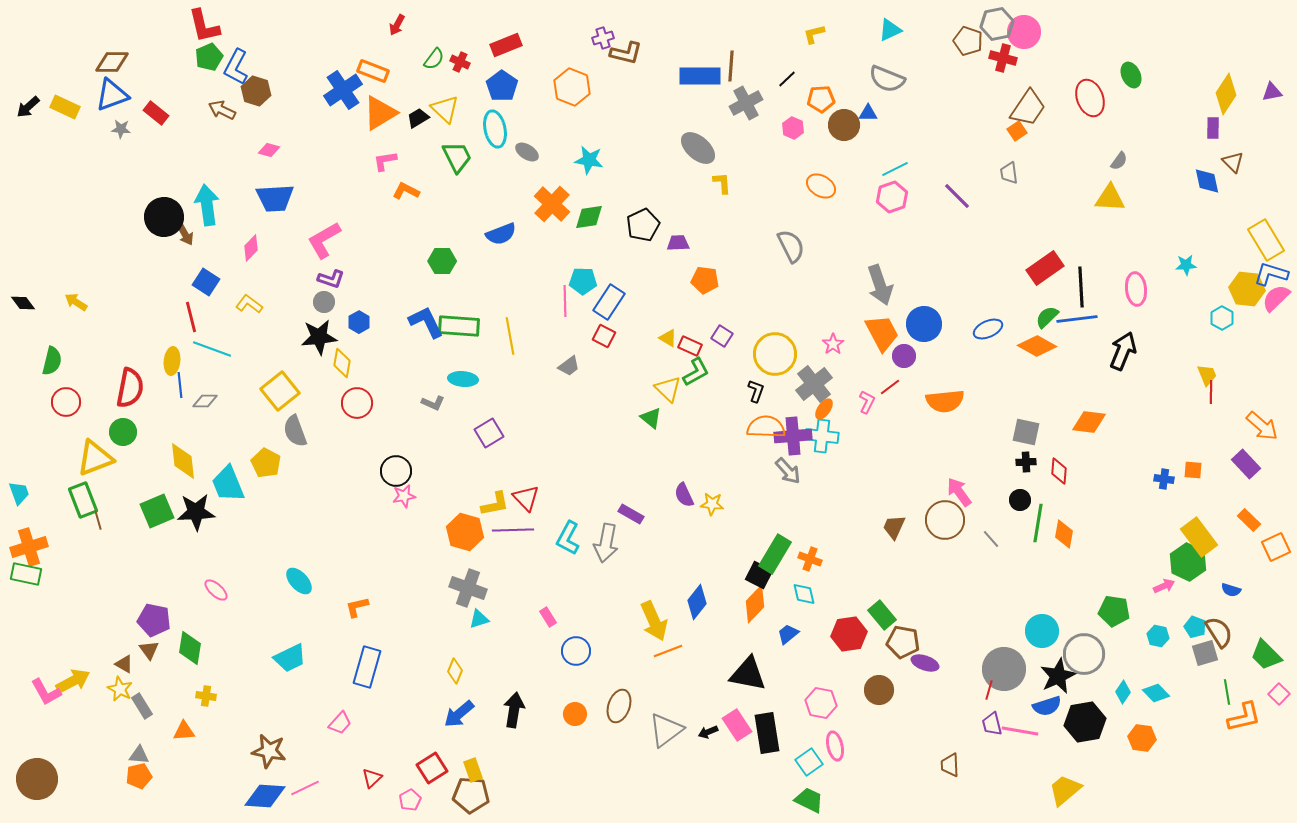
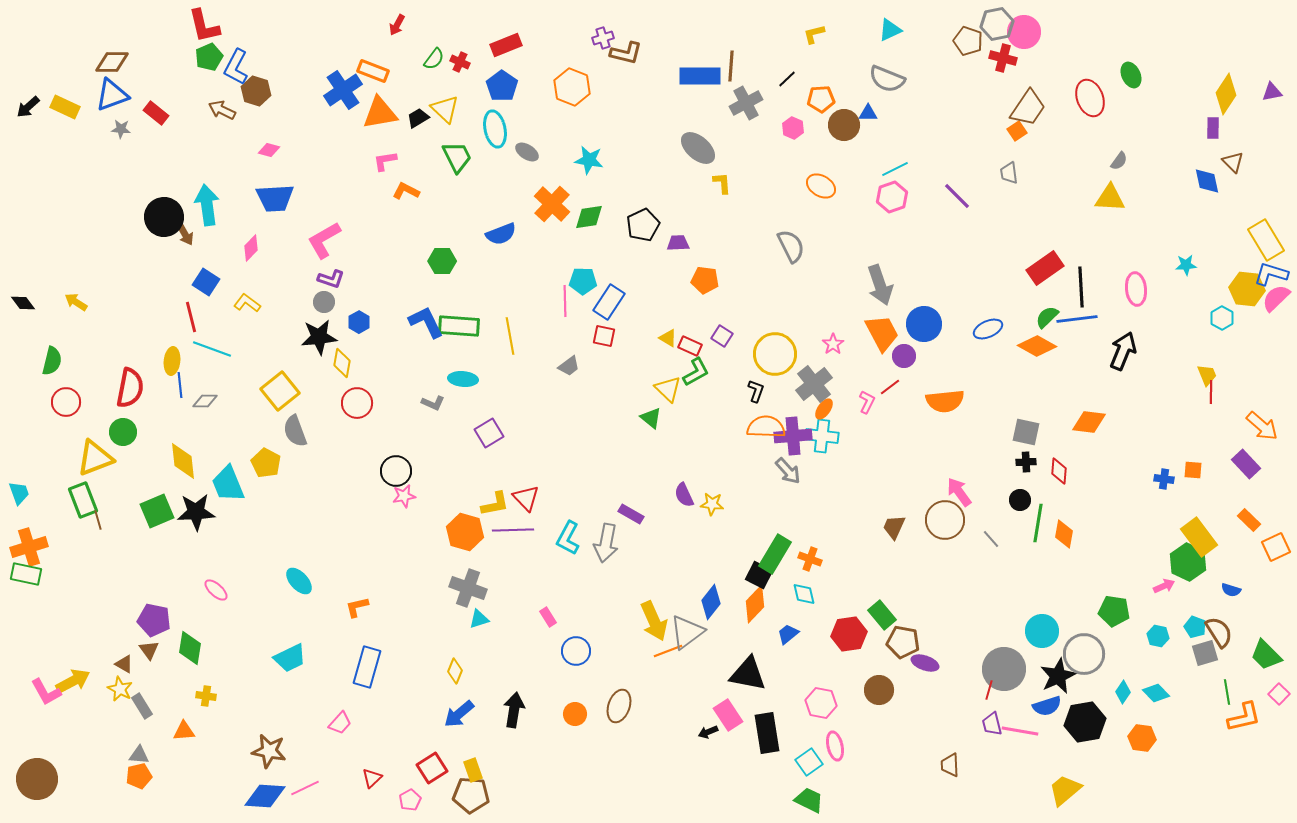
orange triangle at (380, 113): rotated 21 degrees clockwise
yellow L-shape at (249, 304): moved 2 px left, 1 px up
red square at (604, 336): rotated 15 degrees counterclockwise
blue diamond at (697, 602): moved 14 px right
pink rectangle at (737, 725): moved 9 px left, 10 px up
gray triangle at (666, 730): moved 21 px right, 98 px up
